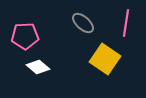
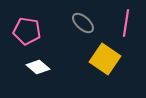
pink pentagon: moved 2 px right, 5 px up; rotated 12 degrees clockwise
